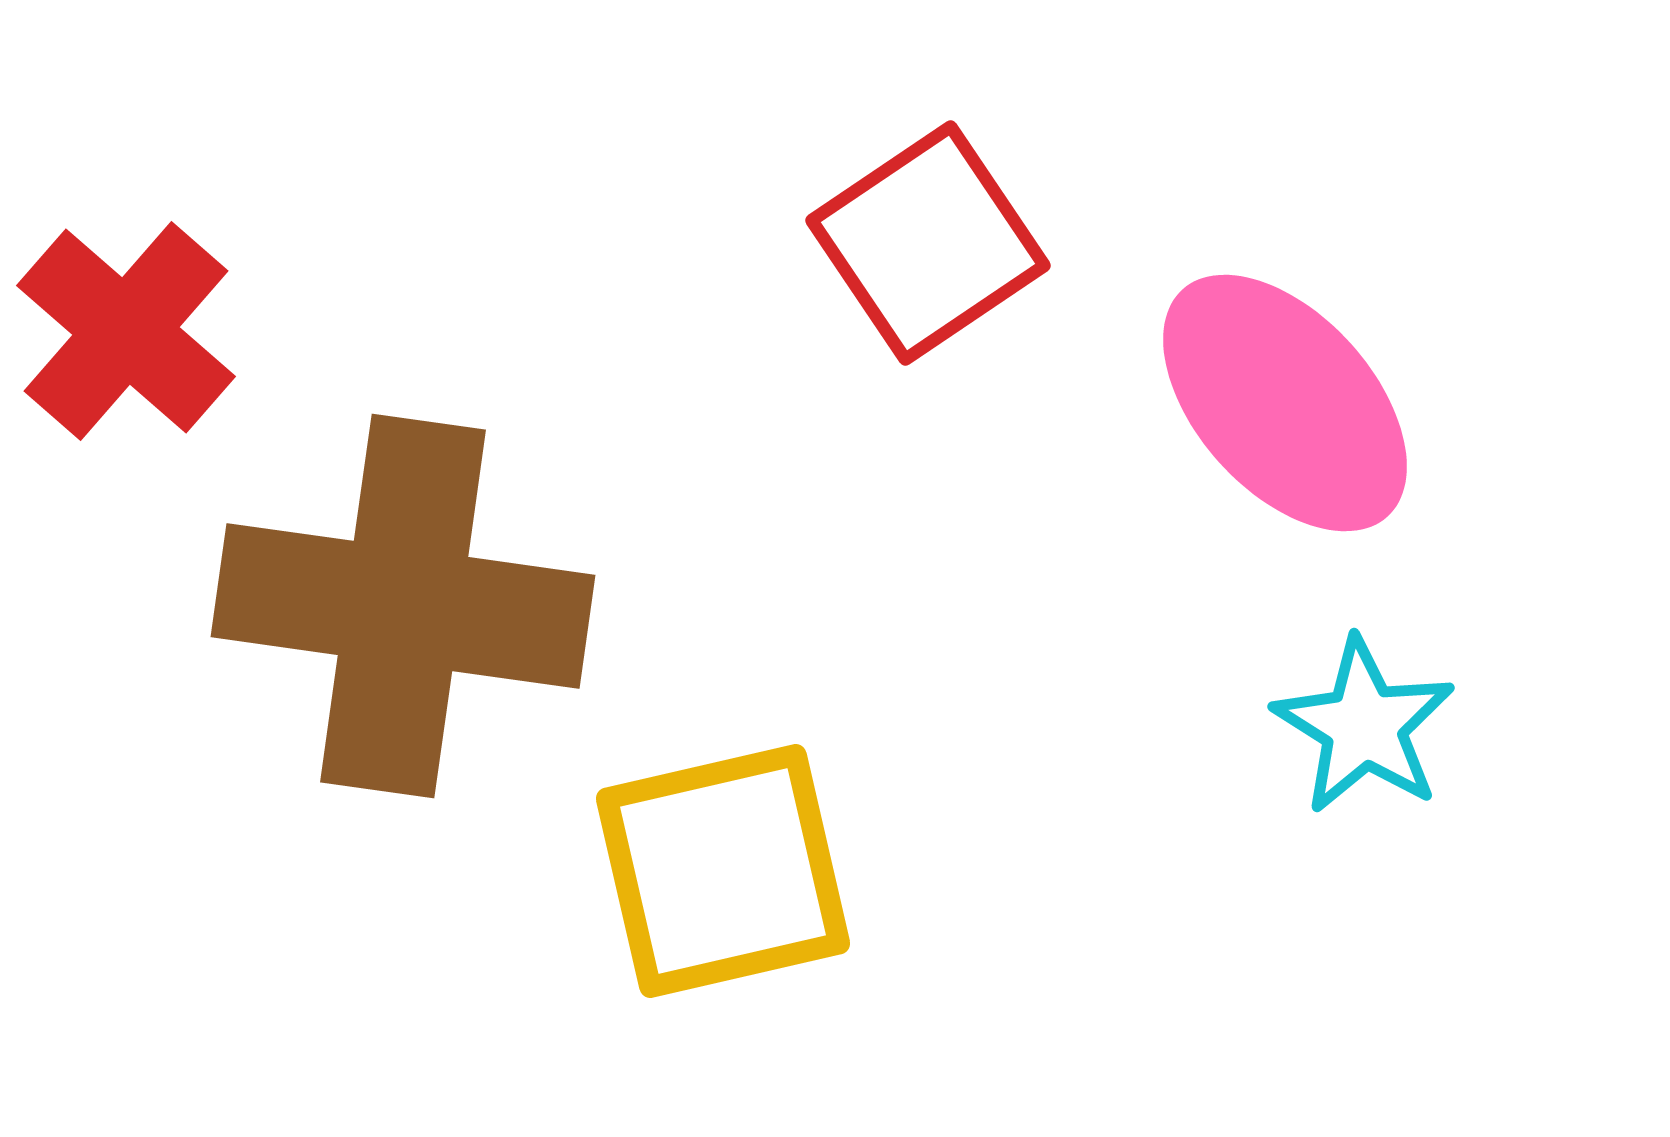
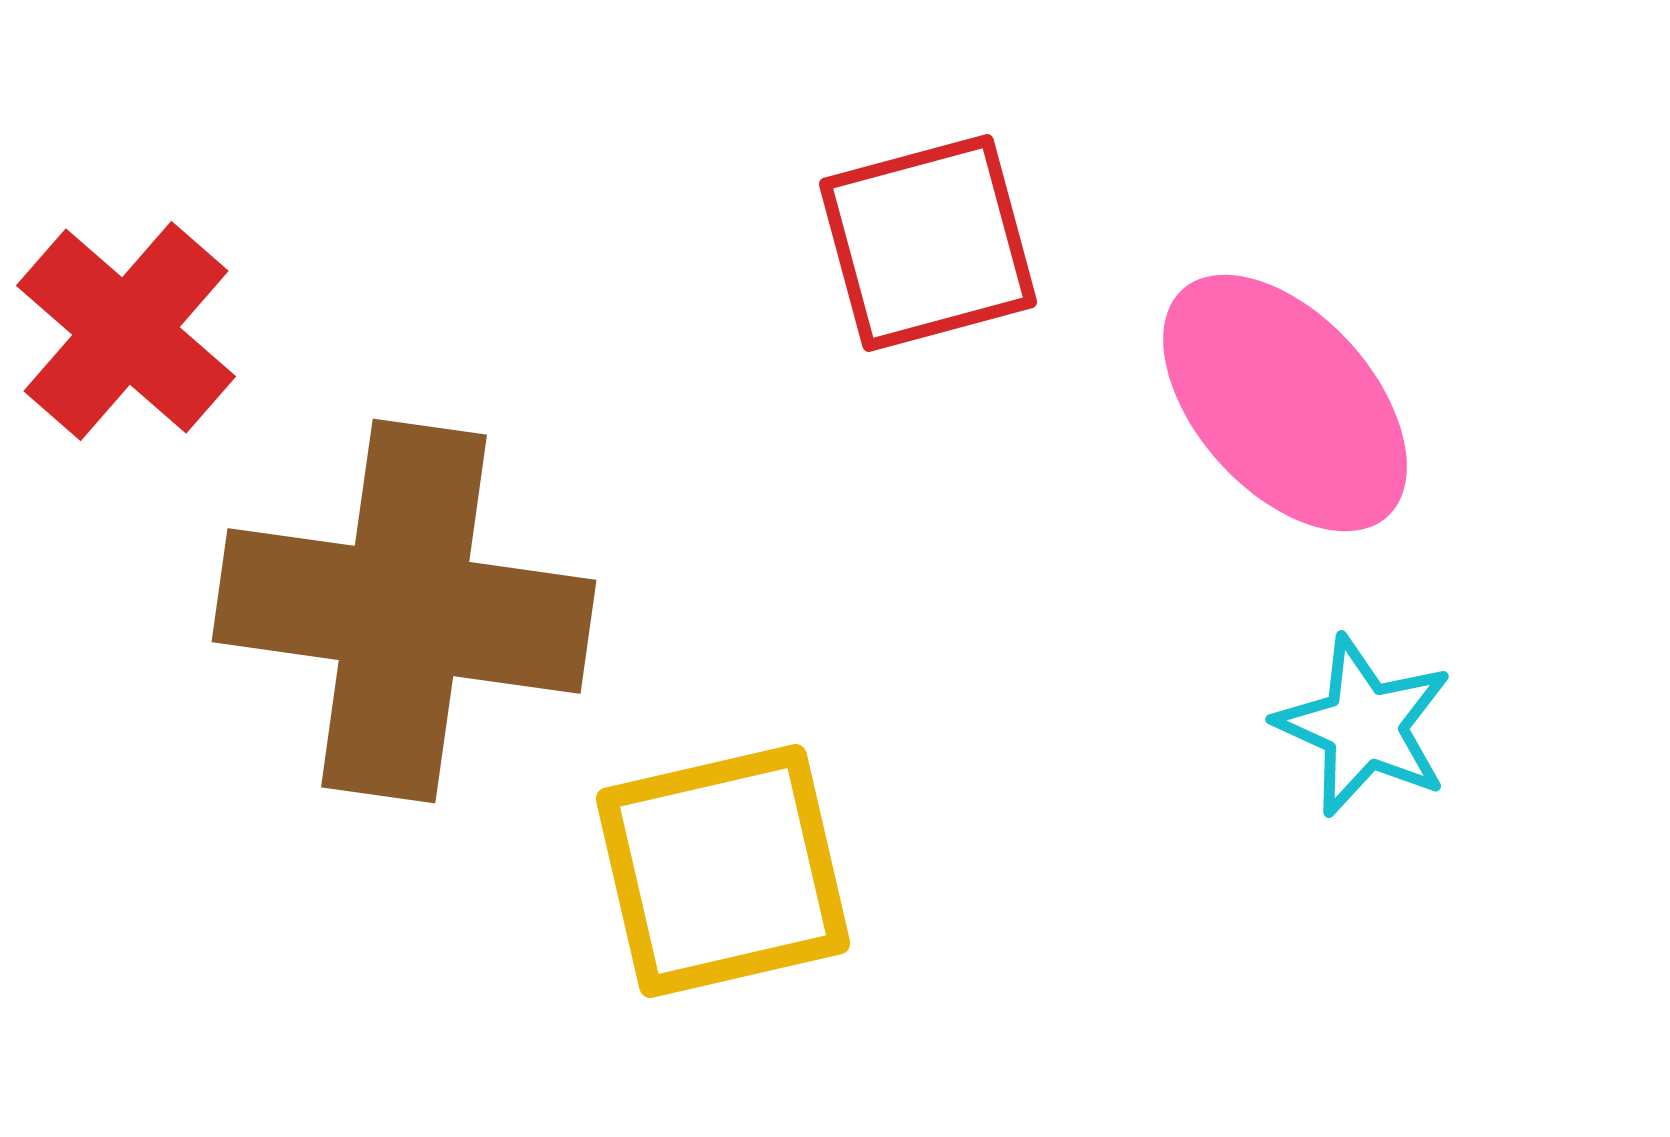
red square: rotated 19 degrees clockwise
brown cross: moved 1 px right, 5 px down
cyan star: rotated 8 degrees counterclockwise
